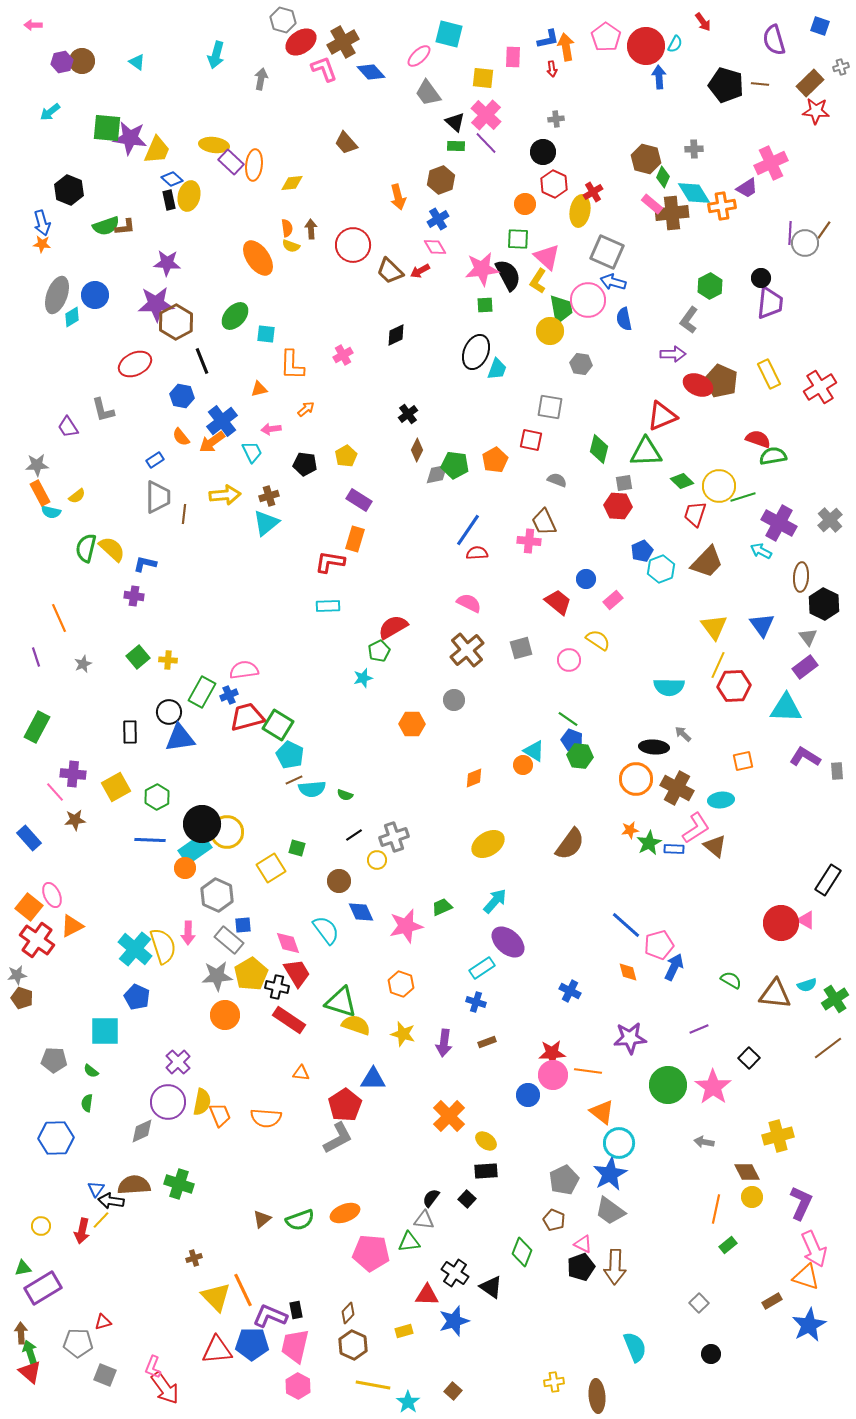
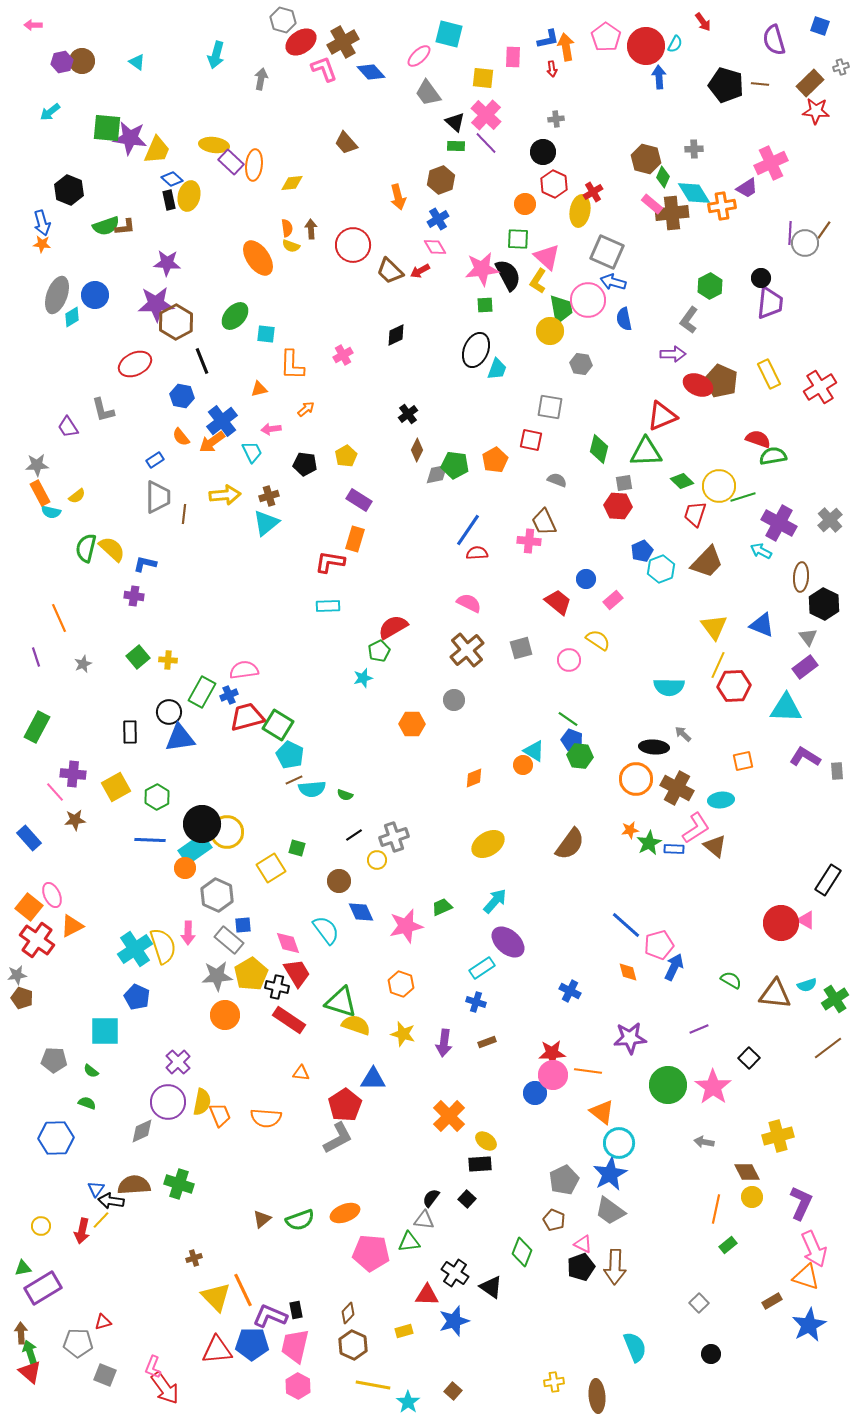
black ellipse at (476, 352): moved 2 px up
blue triangle at (762, 625): rotated 32 degrees counterclockwise
cyan cross at (135, 949): rotated 16 degrees clockwise
blue circle at (528, 1095): moved 7 px right, 2 px up
green semicircle at (87, 1103): rotated 102 degrees clockwise
black rectangle at (486, 1171): moved 6 px left, 7 px up
